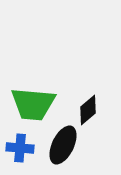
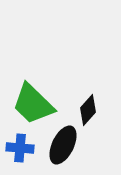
green trapezoid: rotated 39 degrees clockwise
black diamond: rotated 8 degrees counterclockwise
